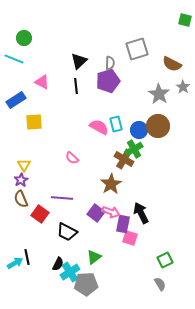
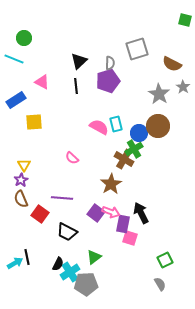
blue circle at (139, 130): moved 3 px down
